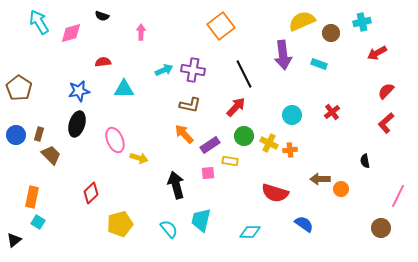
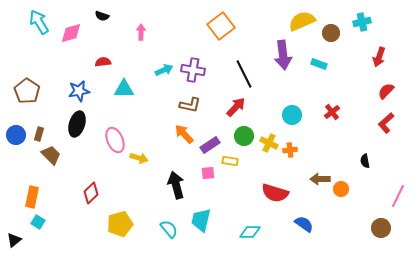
red arrow at (377, 53): moved 2 px right, 4 px down; rotated 42 degrees counterclockwise
brown pentagon at (19, 88): moved 8 px right, 3 px down
